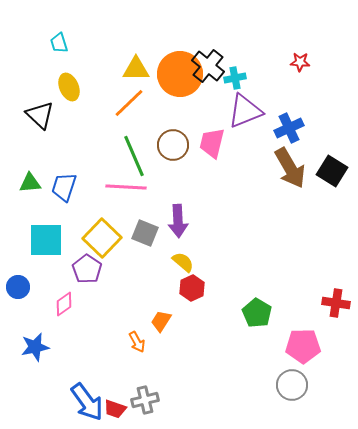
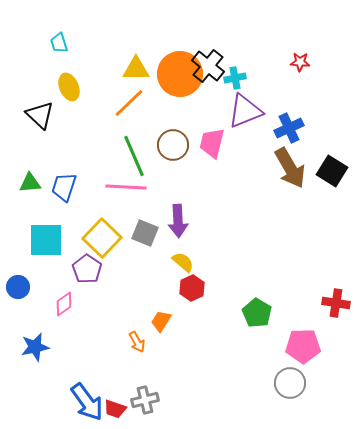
gray circle: moved 2 px left, 2 px up
